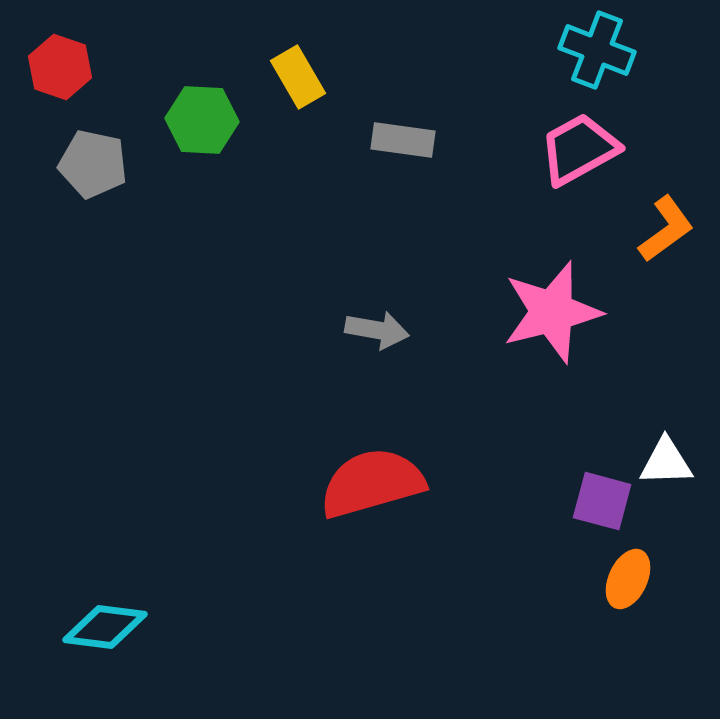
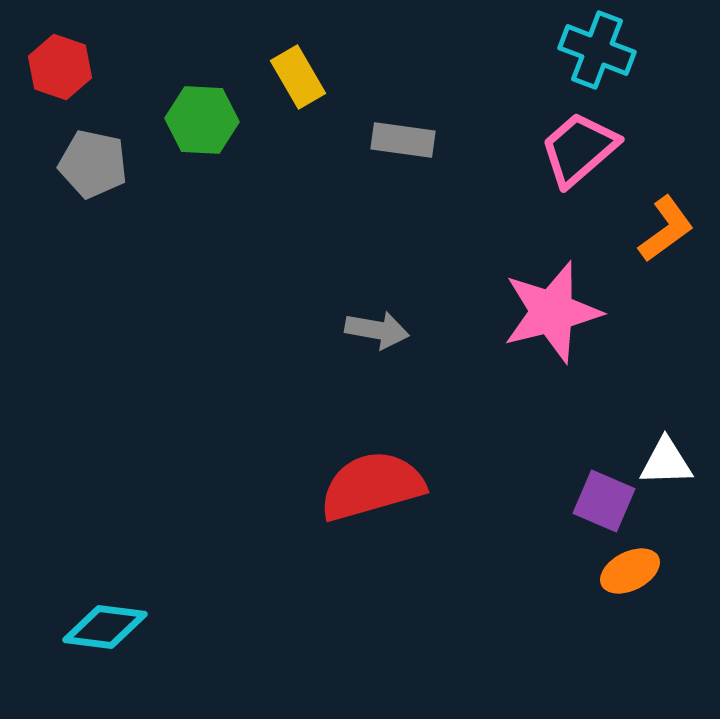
pink trapezoid: rotated 12 degrees counterclockwise
red semicircle: moved 3 px down
purple square: moved 2 px right; rotated 8 degrees clockwise
orange ellipse: moved 2 px right, 8 px up; rotated 38 degrees clockwise
